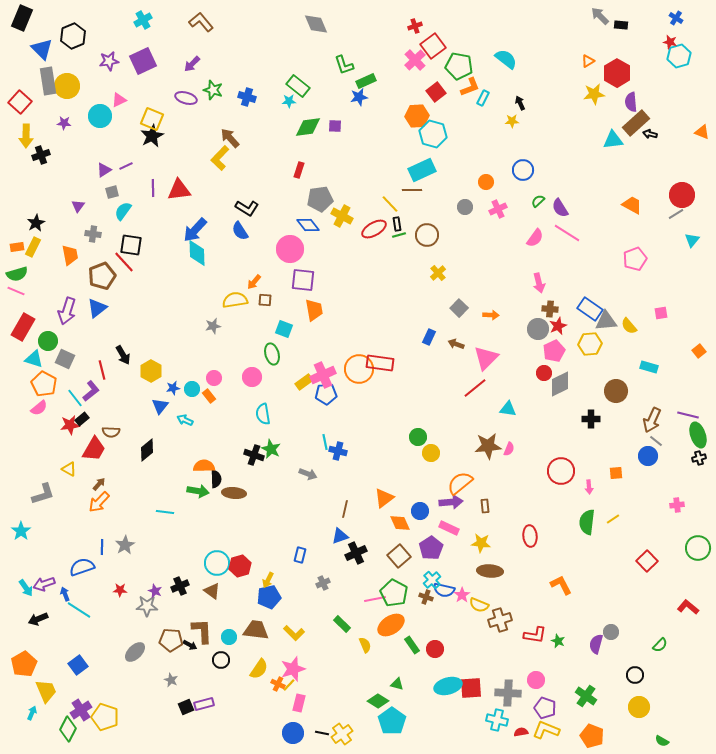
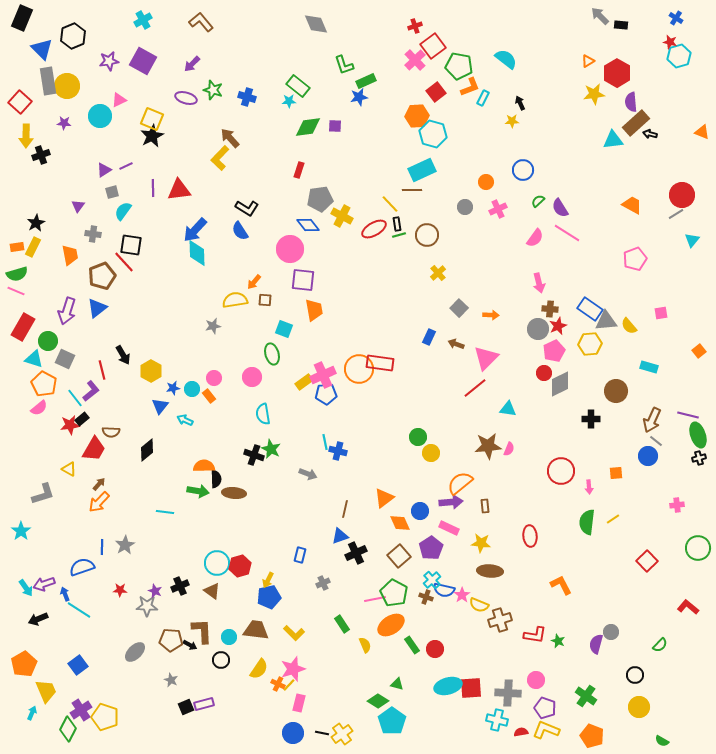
purple square at (143, 61): rotated 36 degrees counterclockwise
green rectangle at (342, 624): rotated 12 degrees clockwise
